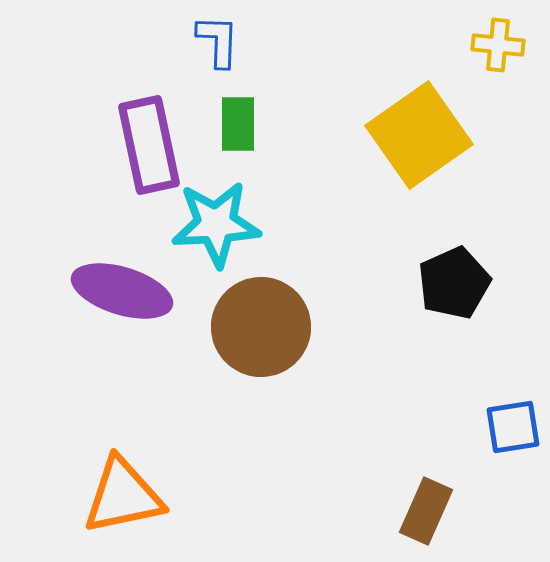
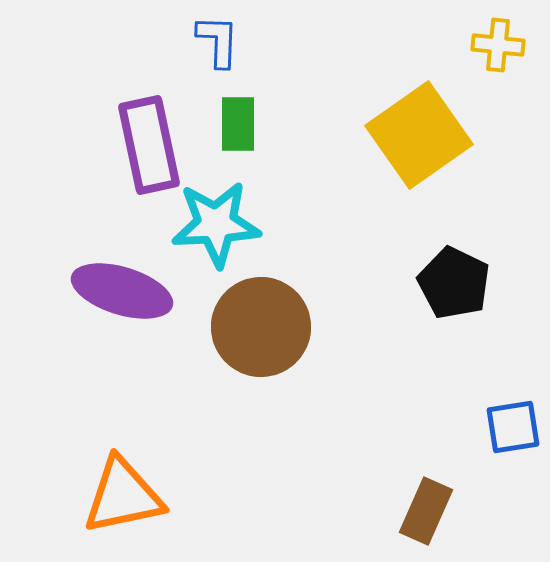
black pentagon: rotated 22 degrees counterclockwise
